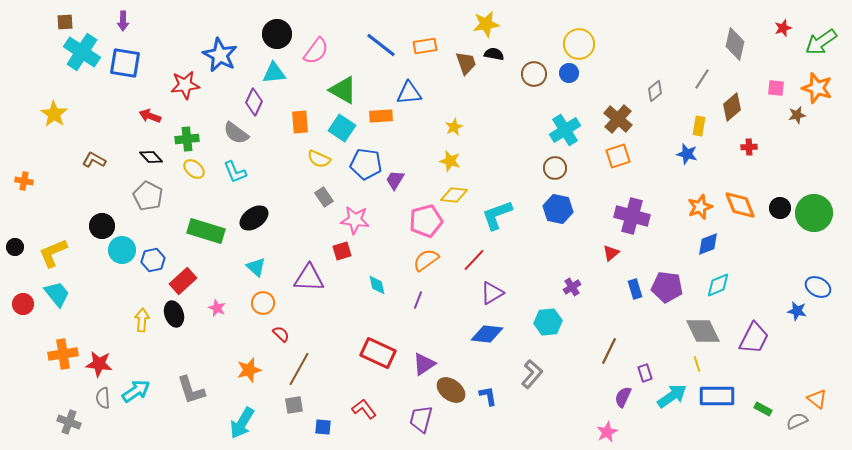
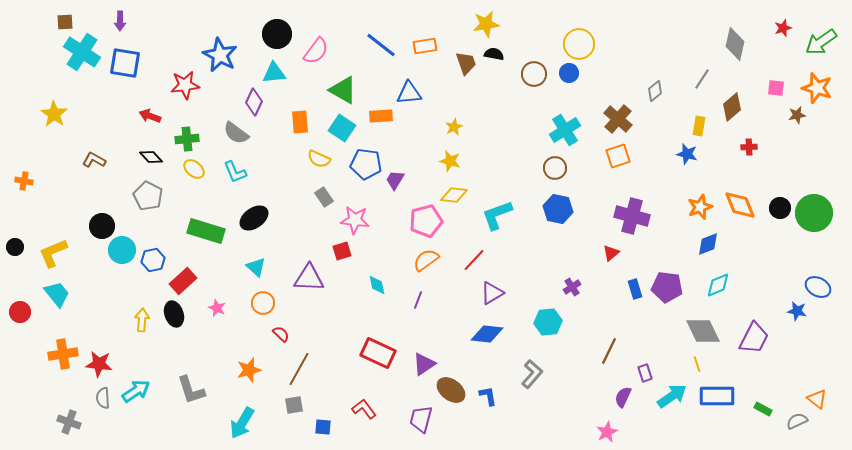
purple arrow at (123, 21): moved 3 px left
red circle at (23, 304): moved 3 px left, 8 px down
